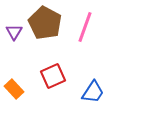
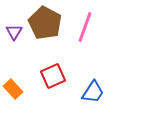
orange rectangle: moved 1 px left
